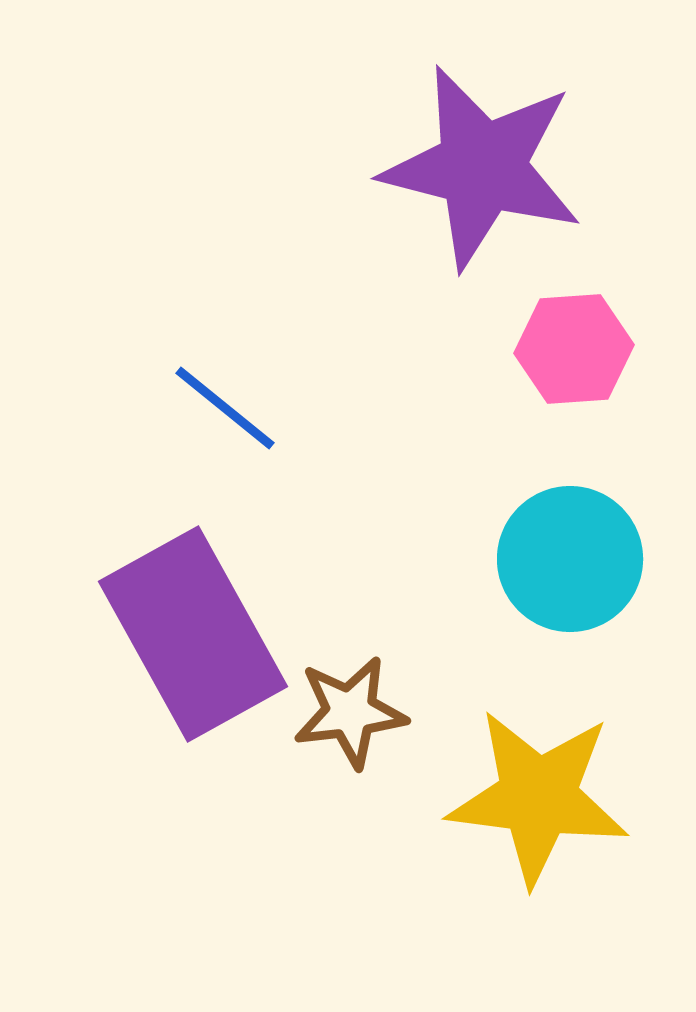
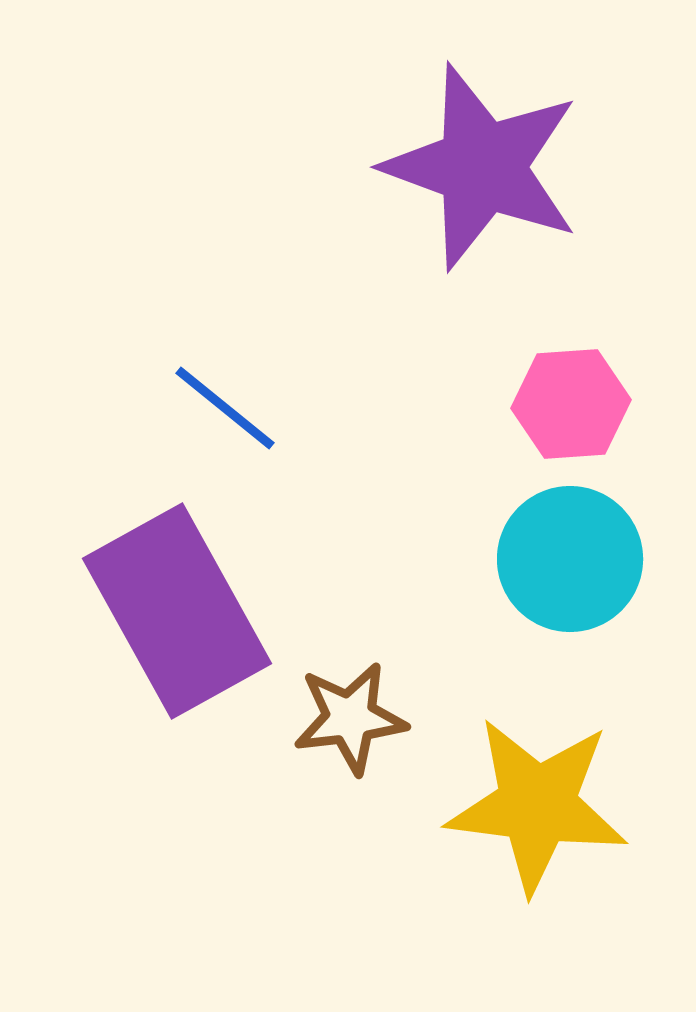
purple star: rotated 6 degrees clockwise
pink hexagon: moved 3 px left, 55 px down
purple rectangle: moved 16 px left, 23 px up
brown star: moved 6 px down
yellow star: moved 1 px left, 8 px down
